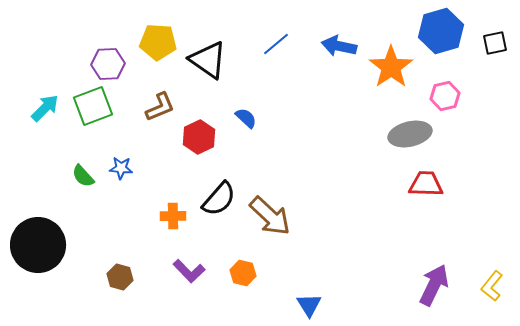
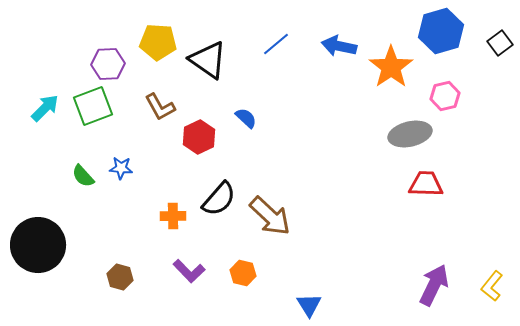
black square: moved 5 px right; rotated 25 degrees counterclockwise
brown L-shape: rotated 84 degrees clockwise
